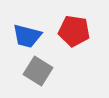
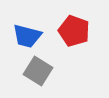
red pentagon: rotated 12 degrees clockwise
